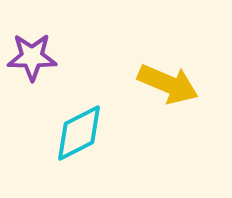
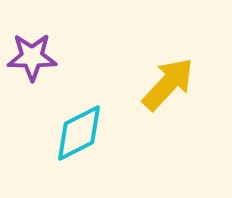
yellow arrow: rotated 70 degrees counterclockwise
